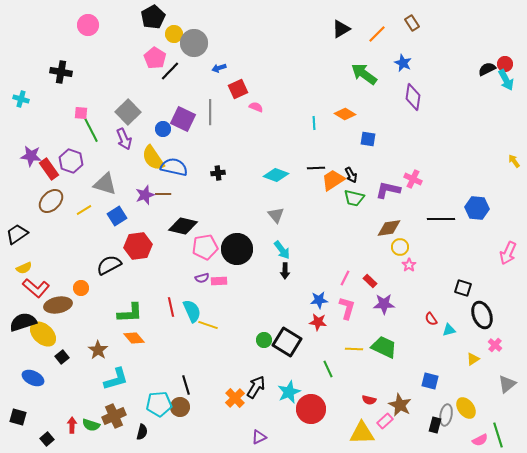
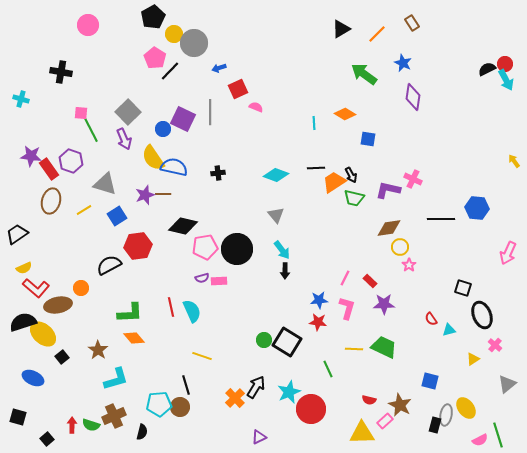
orange trapezoid at (333, 180): moved 1 px right, 2 px down
brown ellipse at (51, 201): rotated 30 degrees counterclockwise
yellow line at (208, 325): moved 6 px left, 31 px down
